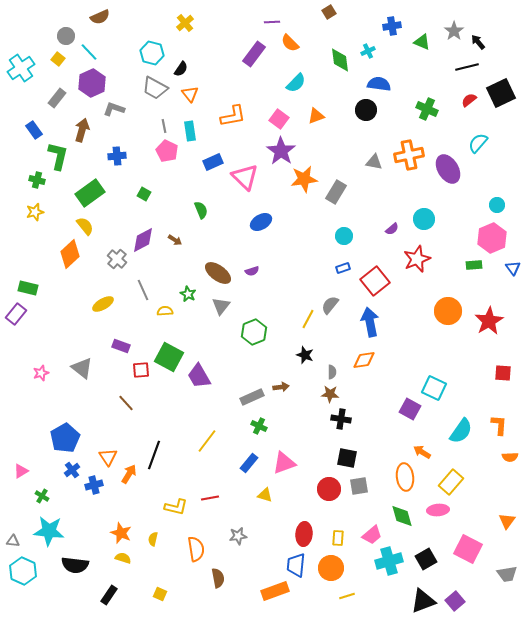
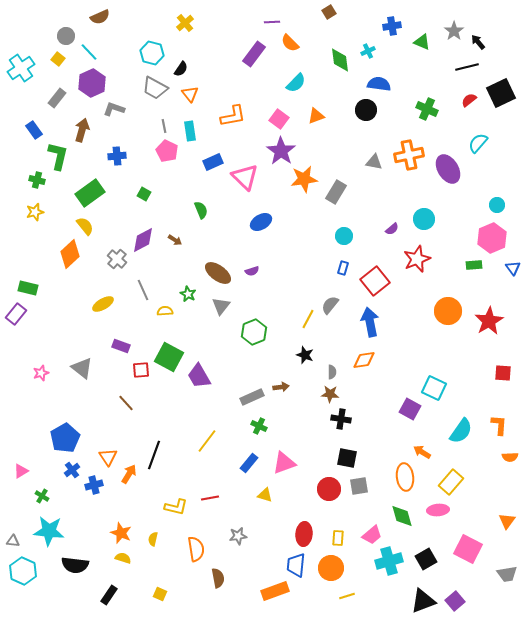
blue rectangle at (343, 268): rotated 56 degrees counterclockwise
